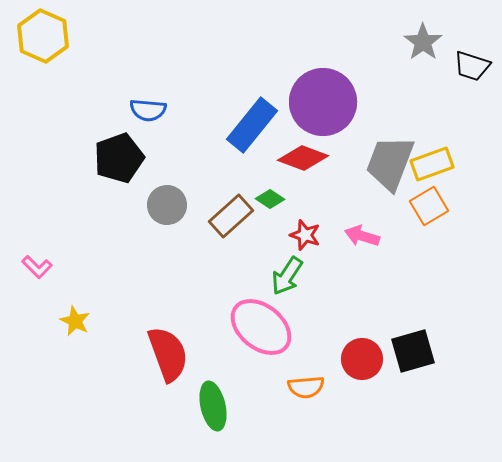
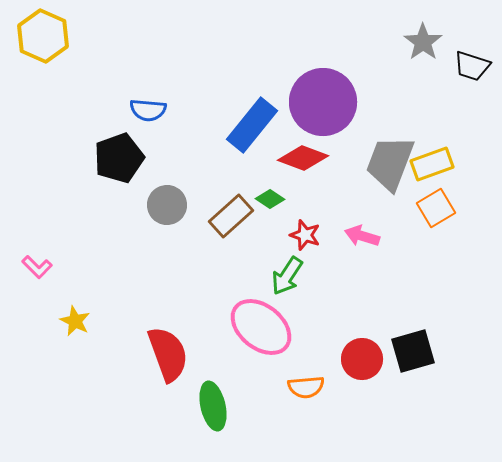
orange square: moved 7 px right, 2 px down
